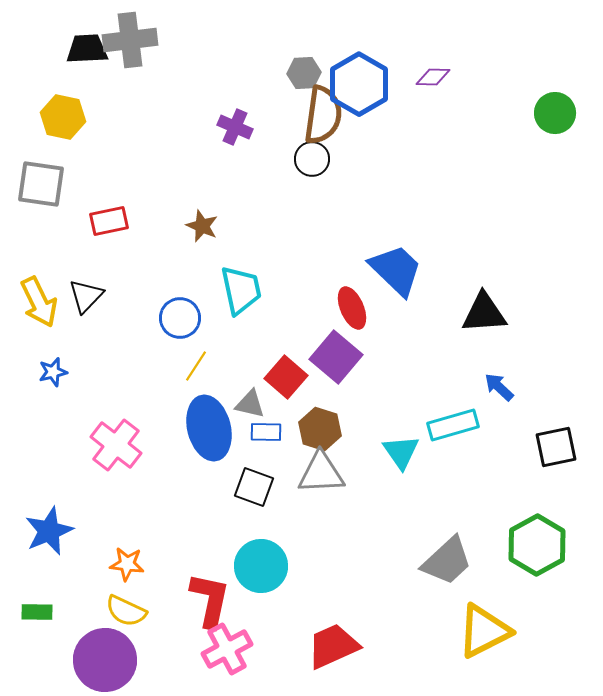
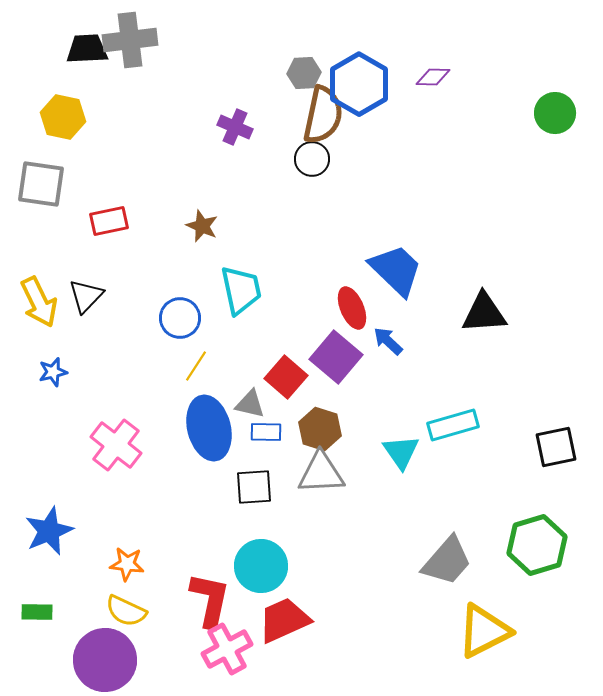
brown semicircle at (323, 115): rotated 4 degrees clockwise
blue arrow at (499, 387): moved 111 px left, 46 px up
black square at (254, 487): rotated 24 degrees counterclockwise
green hexagon at (537, 545): rotated 12 degrees clockwise
gray trapezoid at (447, 561): rotated 6 degrees counterclockwise
red trapezoid at (333, 646): moved 49 px left, 26 px up
